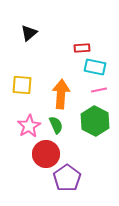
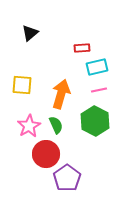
black triangle: moved 1 px right
cyan rectangle: moved 2 px right; rotated 25 degrees counterclockwise
orange arrow: rotated 12 degrees clockwise
